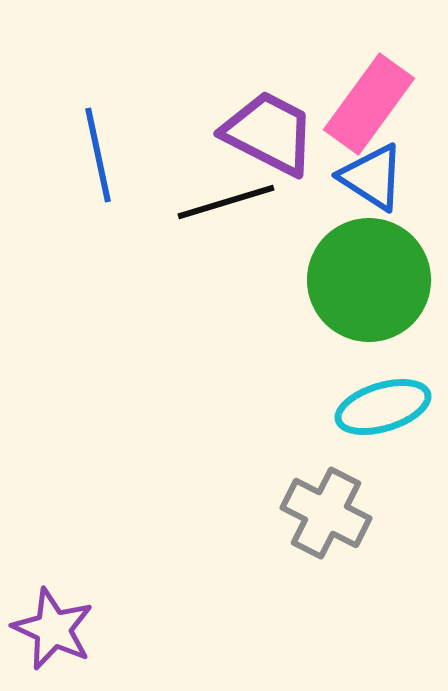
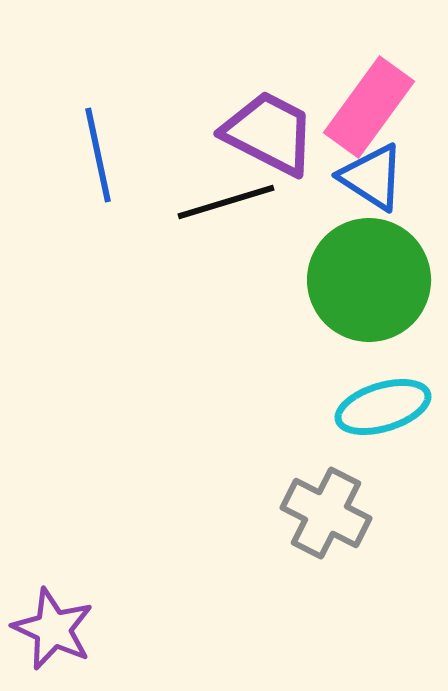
pink rectangle: moved 3 px down
